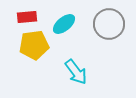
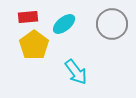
red rectangle: moved 1 px right
gray circle: moved 3 px right
yellow pentagon: rotated 28 degrees counterclockwise
